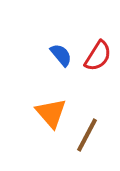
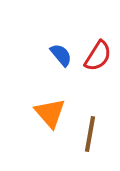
orange triangle: moved 1 px left
brown line: moved 3 px right, 1 px up; rotated 18 degrees counterclockwise
